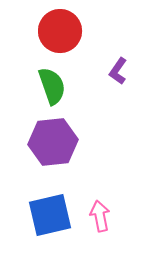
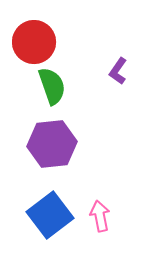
red circle: moved 26 px left, 11 px down
purple hexagon: moved 1 px left, 2 px down
blue square: rotated 24 degrees counterclockwise
